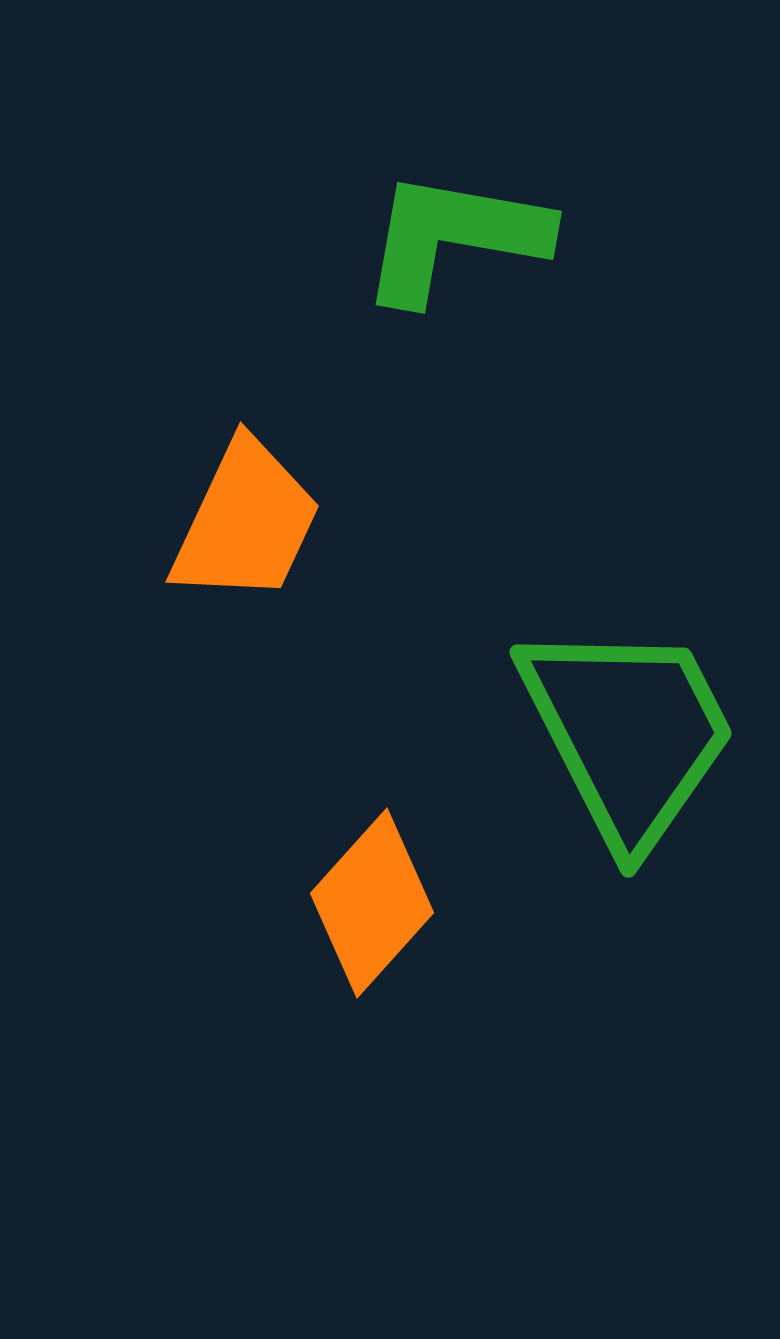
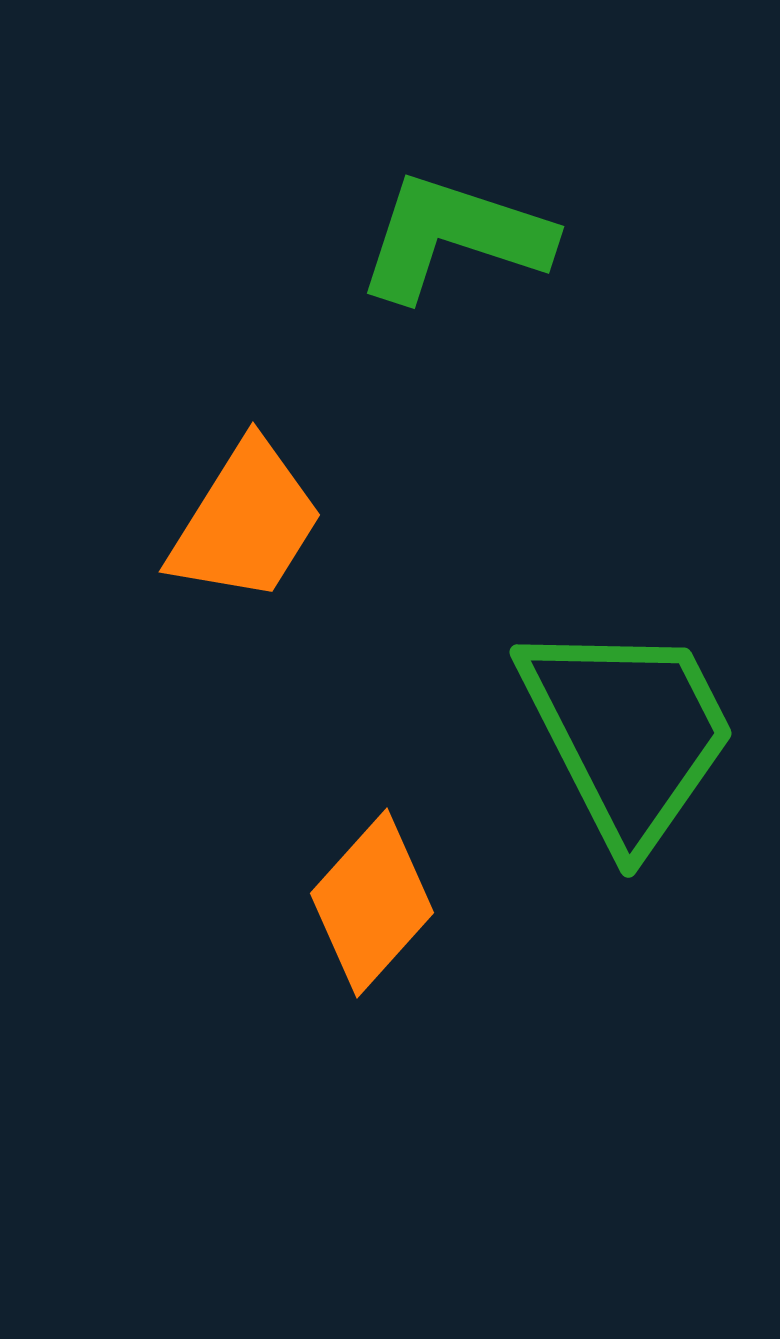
green L-shape: rotated 8 degrees clockwise
orange trapezoid: rotated 7 degrees clockwise
